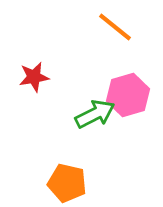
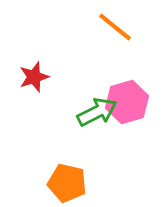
red star: rotated 8 degrees counterclockwise
pink hexagon: moved 1 px left, 7 px down
green arrow: moved 2 px right, 2 px up
